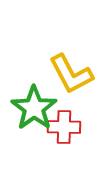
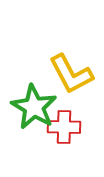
green star: moved 1 px up; rotated 6 degrees counterclockwise
